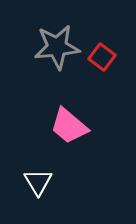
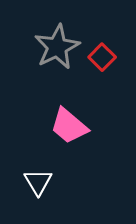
gray star: rotated 21 degrees counterclockwise
red square: rotated 8 degrees clockwise
